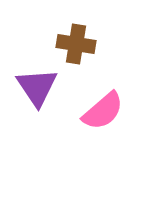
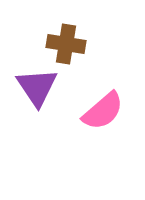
brown cross: moved 10 px left
